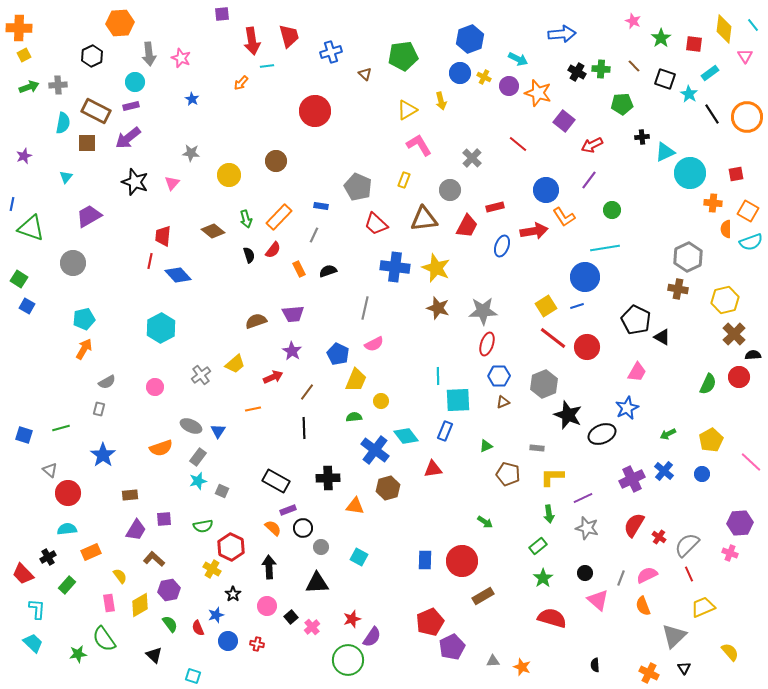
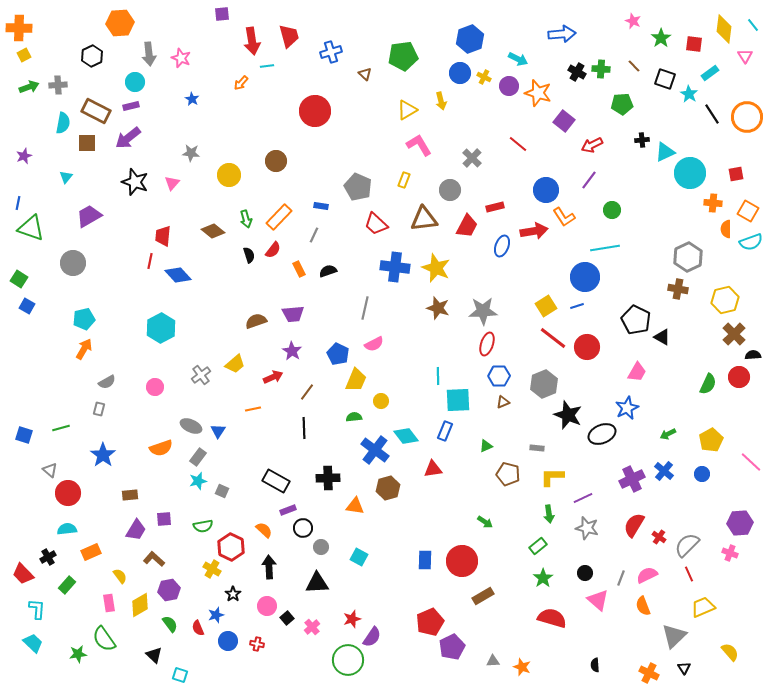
black cross at (642, 137): moved 3 px down
blue line at (12, 204): moved 6 px right, 1 px up
orange semicircle at (273, 528): moved 9 px left, 2 px down
black square at (291, 617): moved 4 px left, 1 px down
cyan square at (193, 676): moved 13 px left, 1 px up
